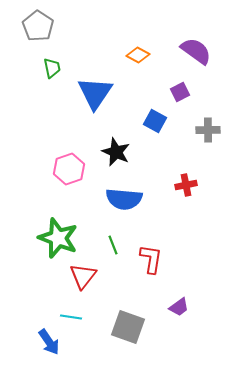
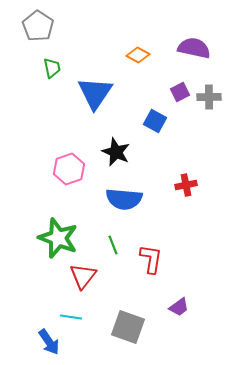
purple semicircle: moved 2 px left, 3 px up; rotated 24 degrees counterclockwise
gray cross: moved 1 px right, 33 px up
